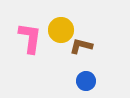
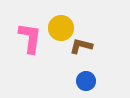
yellow circle: moved 2 px up
